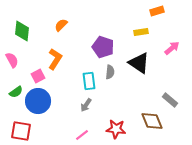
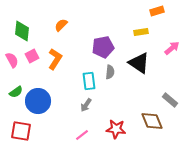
purple pentagon: rotated 30 degrees counterclockwise
pink square: moved 6 px left, 20 px up
